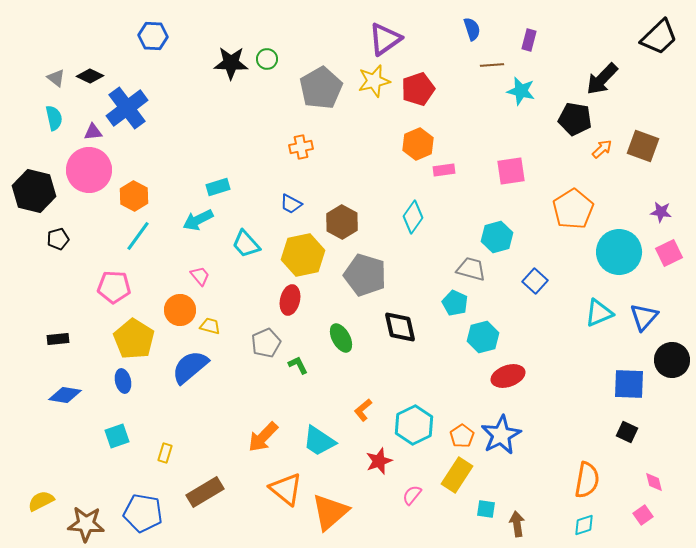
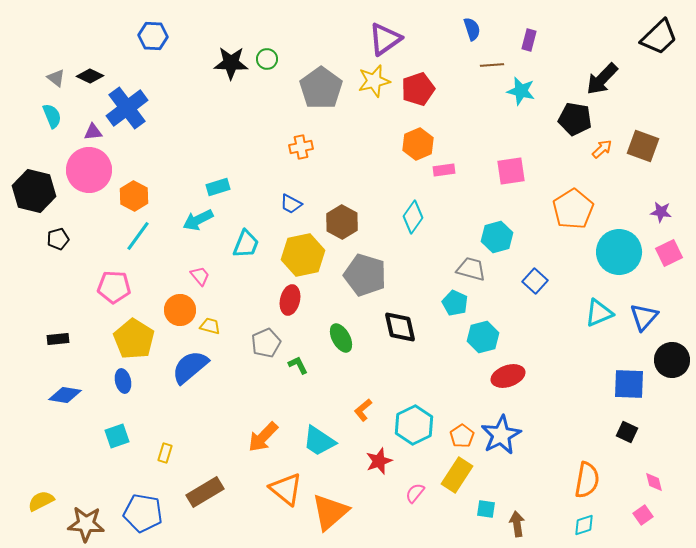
gray pentagon at (321, 88): rotated 6 degrees counterclockwise
cyan semicircle at (54, 118): moved 2 px left, 2 px up; rotated 10 degrees counterclockwise
cyan trapezoid at (246, 244): rotated 116 degrees counterclockwise
pink semicircle at (412, 495): moved 3 px right, 2 px up
